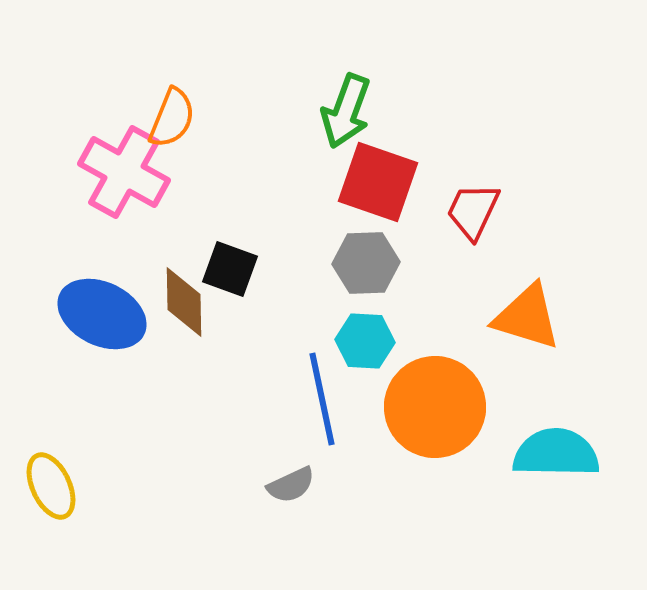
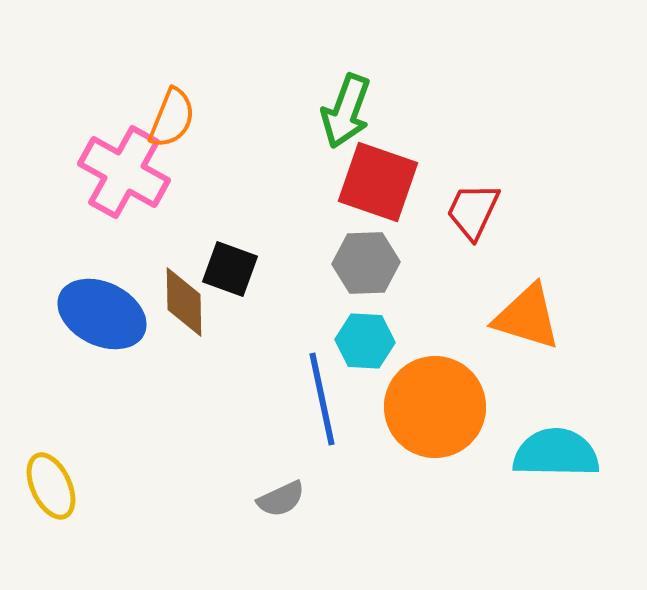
gray semicircle: moved 10 px left, 14 px down
